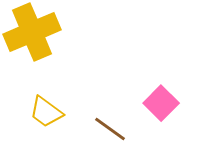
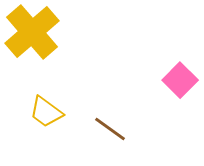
yellow cross: rotated 18 degrees counterclockwise
pink square: moved 19 px right, 23 px up
